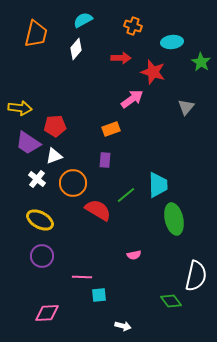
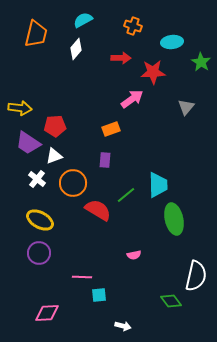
red star: rotated 20 degrees counterclockwise
purple circle: moved 3 px left, 3 px up
